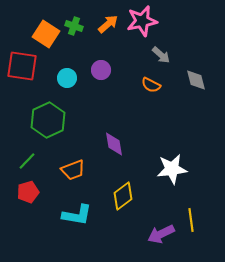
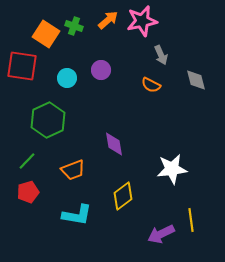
orange arrow: moved 4 px up
gray arrow: rotated 24 degrees clockwise
